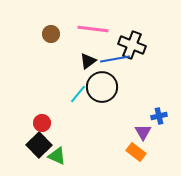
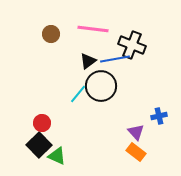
black circle: moved 1 px left, 1 px up
purple triangle: moved 7 px left; rotated 12 degrees counterclockwise
